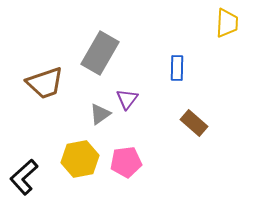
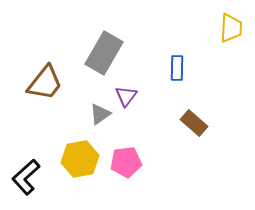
yellow trapezoid: moved 4 px right, 5 px down
gray rectangle: moved 4 px right
brown trapezoid: rotated 33 degrees counterclockwise
purple triangle: moved 1 px left, 3 px up
black L-shape: moved 2 px right
